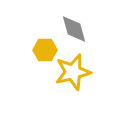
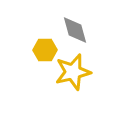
gray diamond: moved 1 px right, 1 px down
